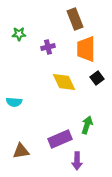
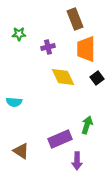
yellow diamond: moved 1 px left, 5 px up
brown triangle: rotated 42 degrees clockwise
